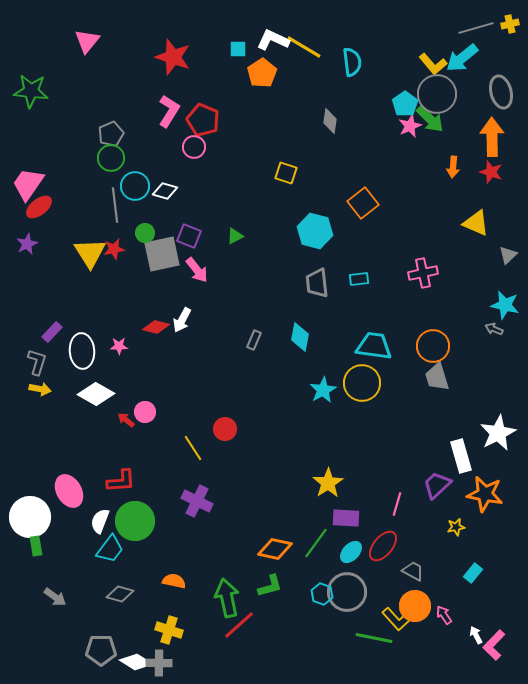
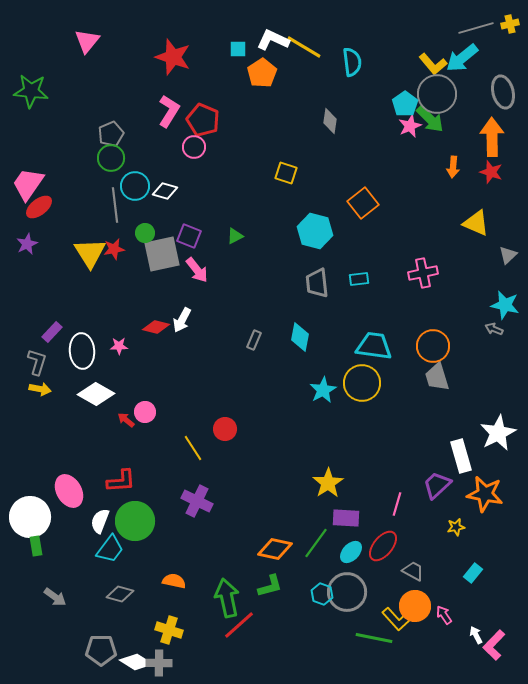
gray ellipse at (501, 92): moved 2 px right
